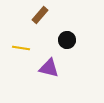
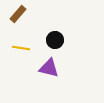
brown rectangle: moved 22 px left, 1 px up
black circle: moved 12 px left
